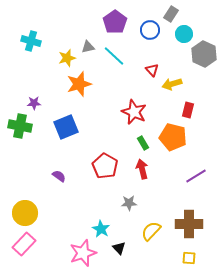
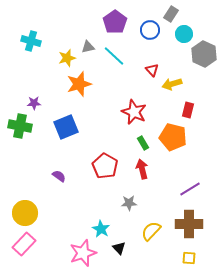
purple line: moved 6 px left, 13 px down
